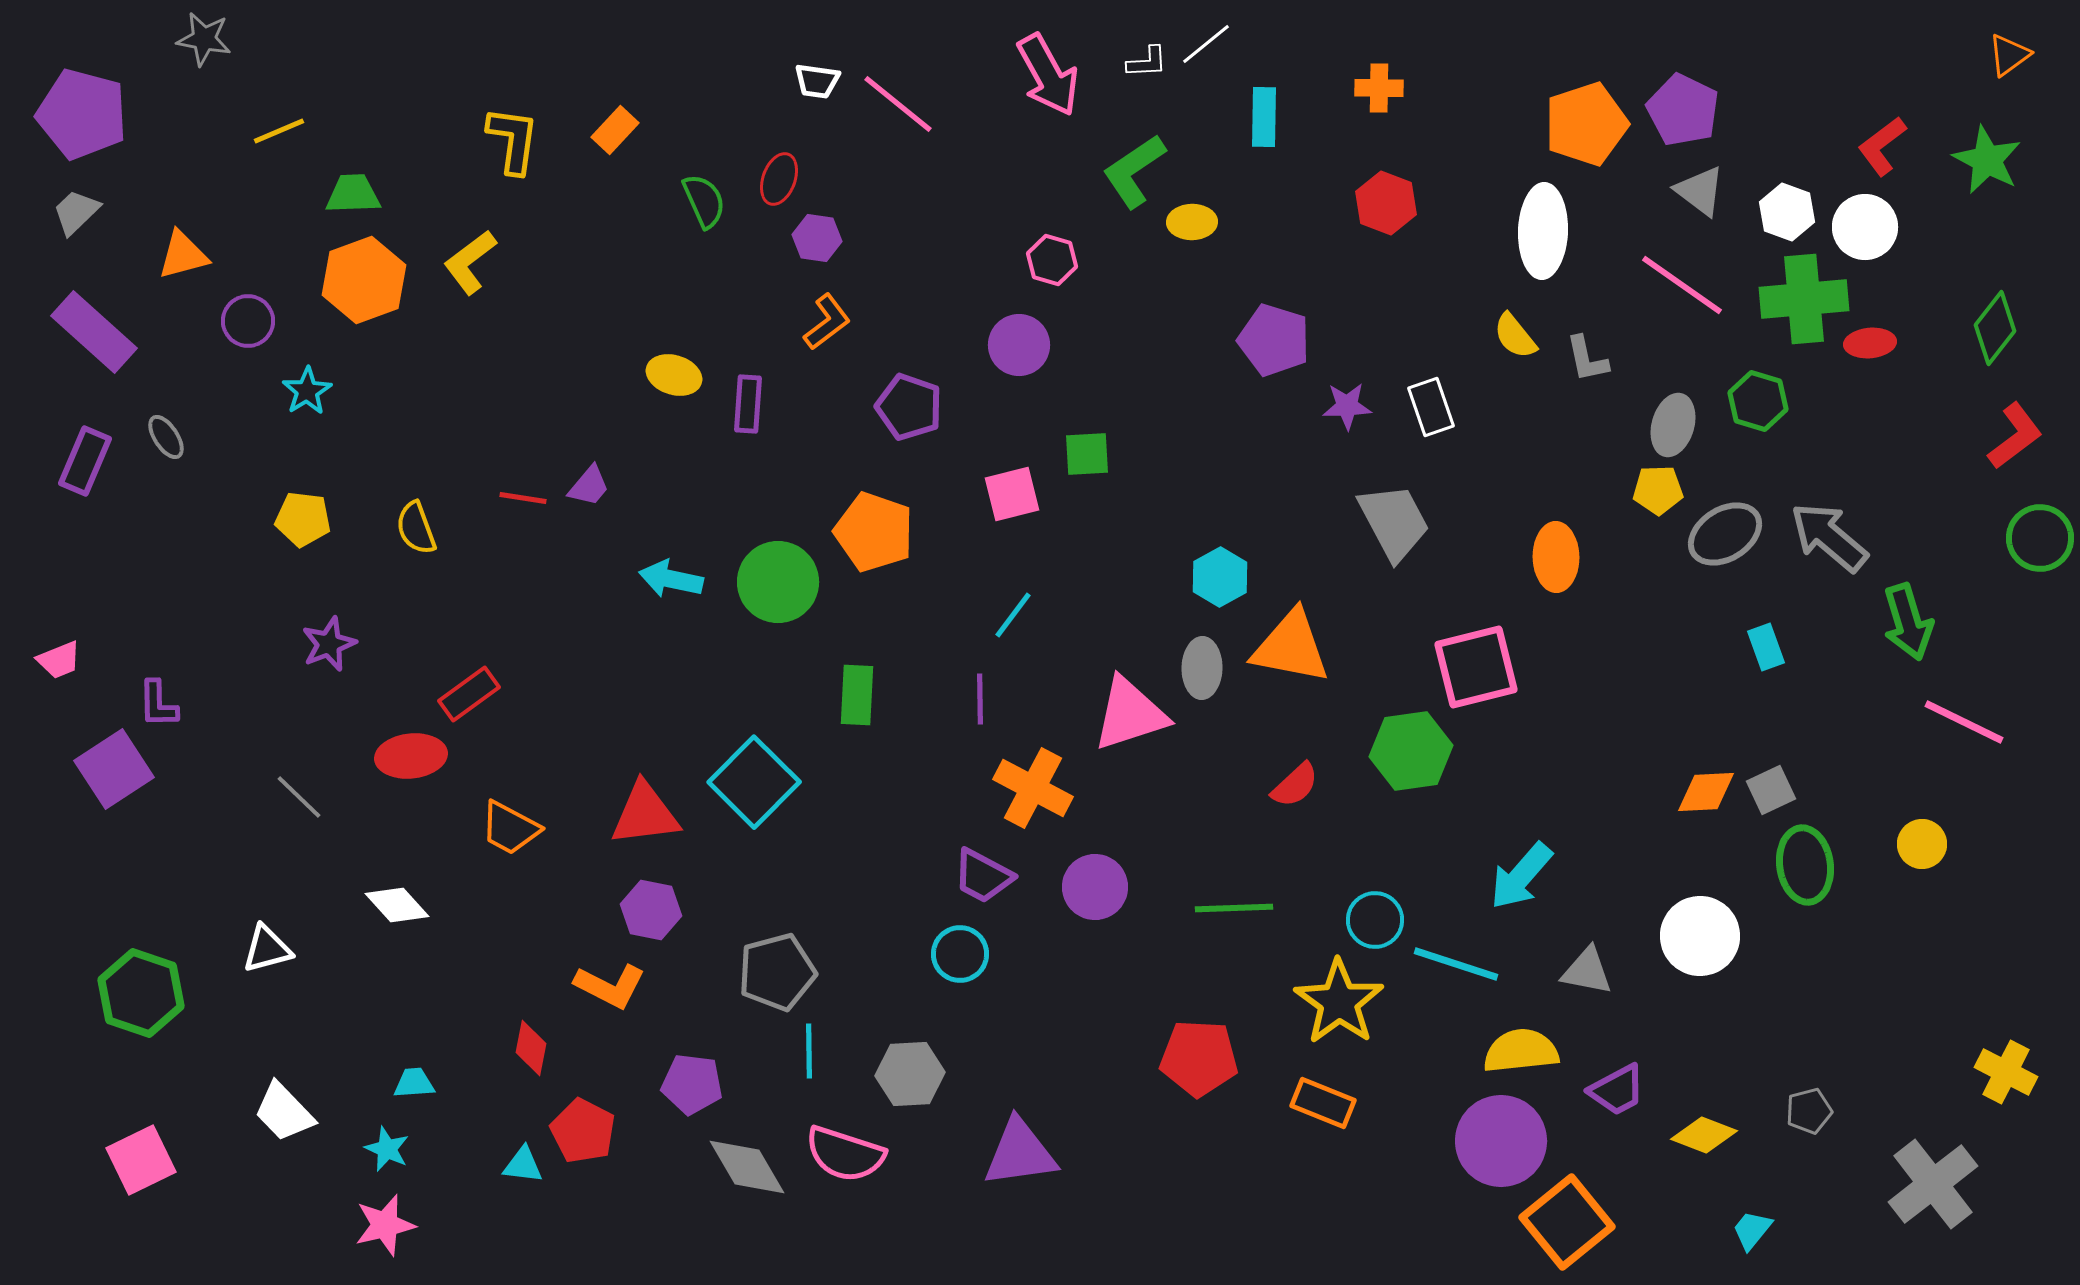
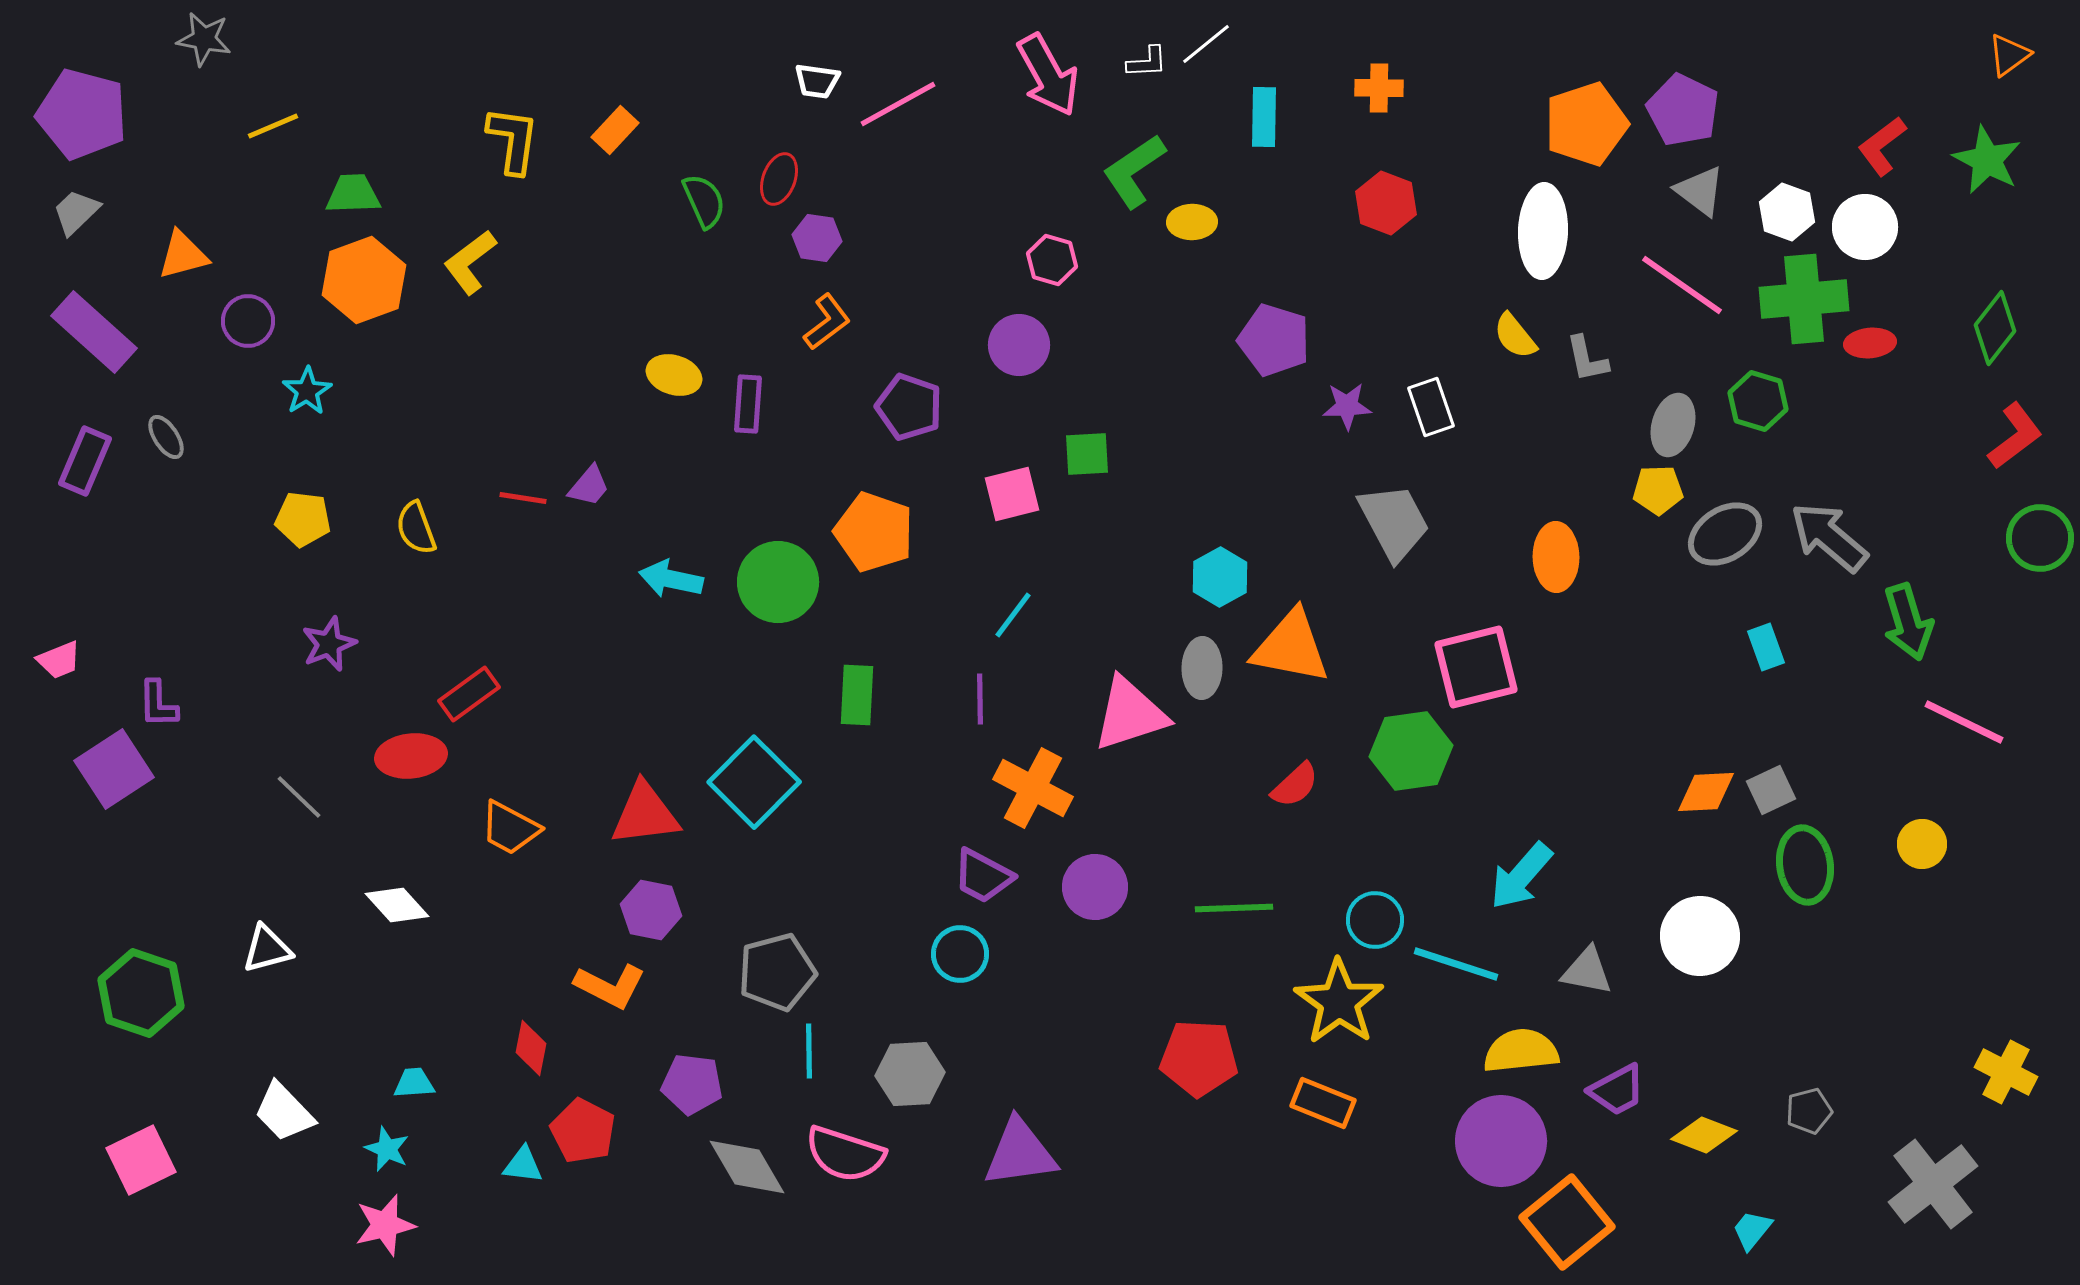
pink line at (898, 104): rotated 68 degrees counterclockwise
yellow line at (279, 131): moved 6 px left, 5 px up
